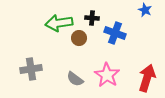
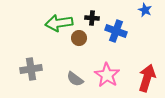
blue cross: moved 1 px right, 2 px up
